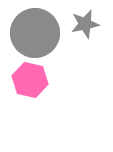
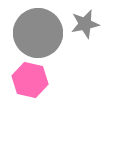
gray circle: moved 3 px right
